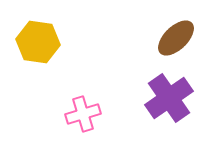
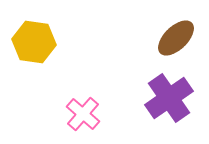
yellow hexagon: moved 4 px left
pink cross: rotated 32 degrees counterclockwise
